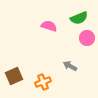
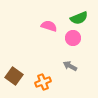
pink circle: moved 14 px left
brown square: rotated 30 degrees counterclockwise
